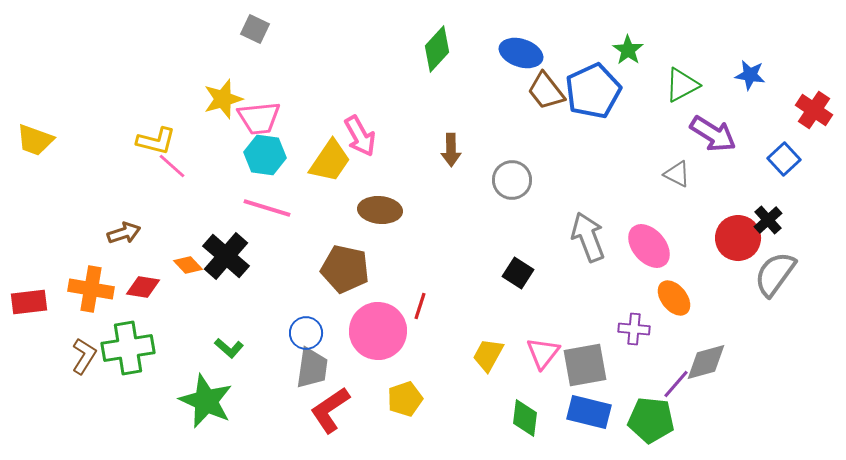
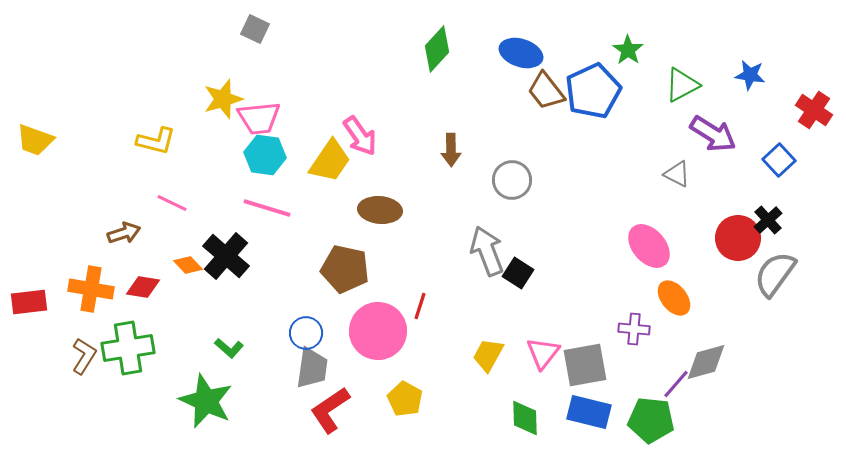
pink arrow at (360, 136): rotated 6 degrees counterclockwise
blue square at (784, 159): moved 5 px left, 1 px down
pink line at (172, 166): moved 37 px down; rotated 16 degrees counterclockwise
gray arrow at (588, 237): moved 101 px left, 14 px down
yellow pentagon at (405, 399): rotated 24 degrees counterclockwise
green diamond at (525, 418): rotated 9 degrees counterclockwise
